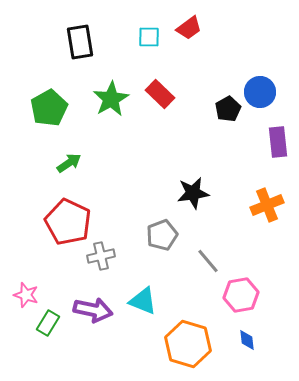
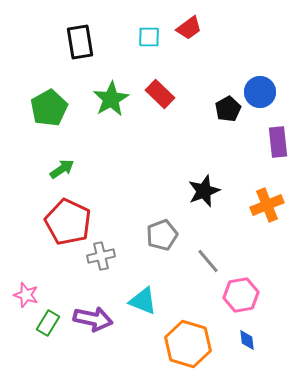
green arrow: moved 7 px left, 6 px down
black star: moved 11 px right, 2 px up; rotated 12 degrees counterclockwise
purple arrow: moved 9 px down
